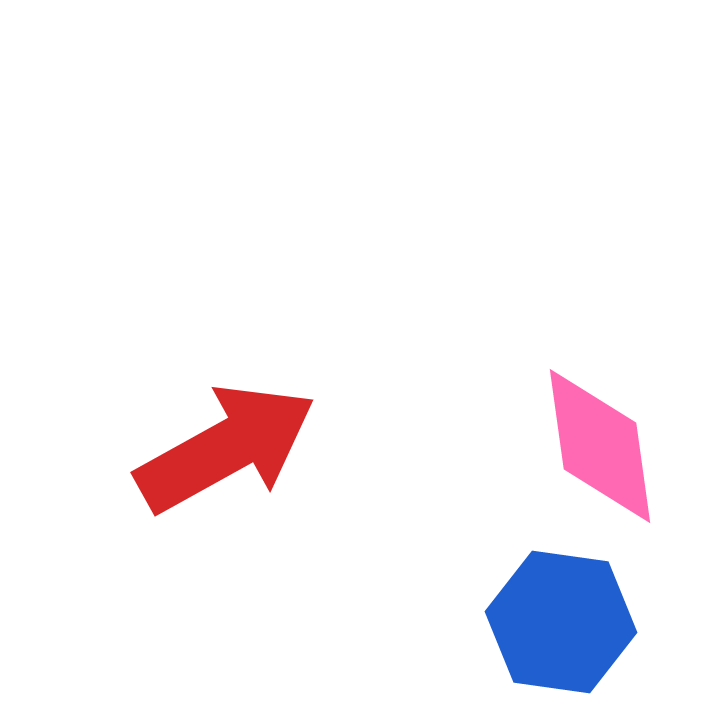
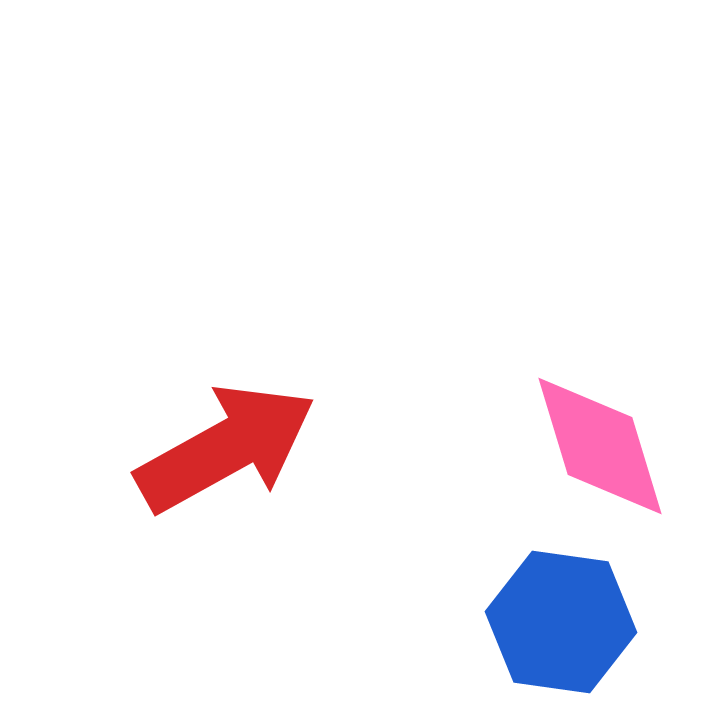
pink diamond: rotated 9 degrees counterclockwise
